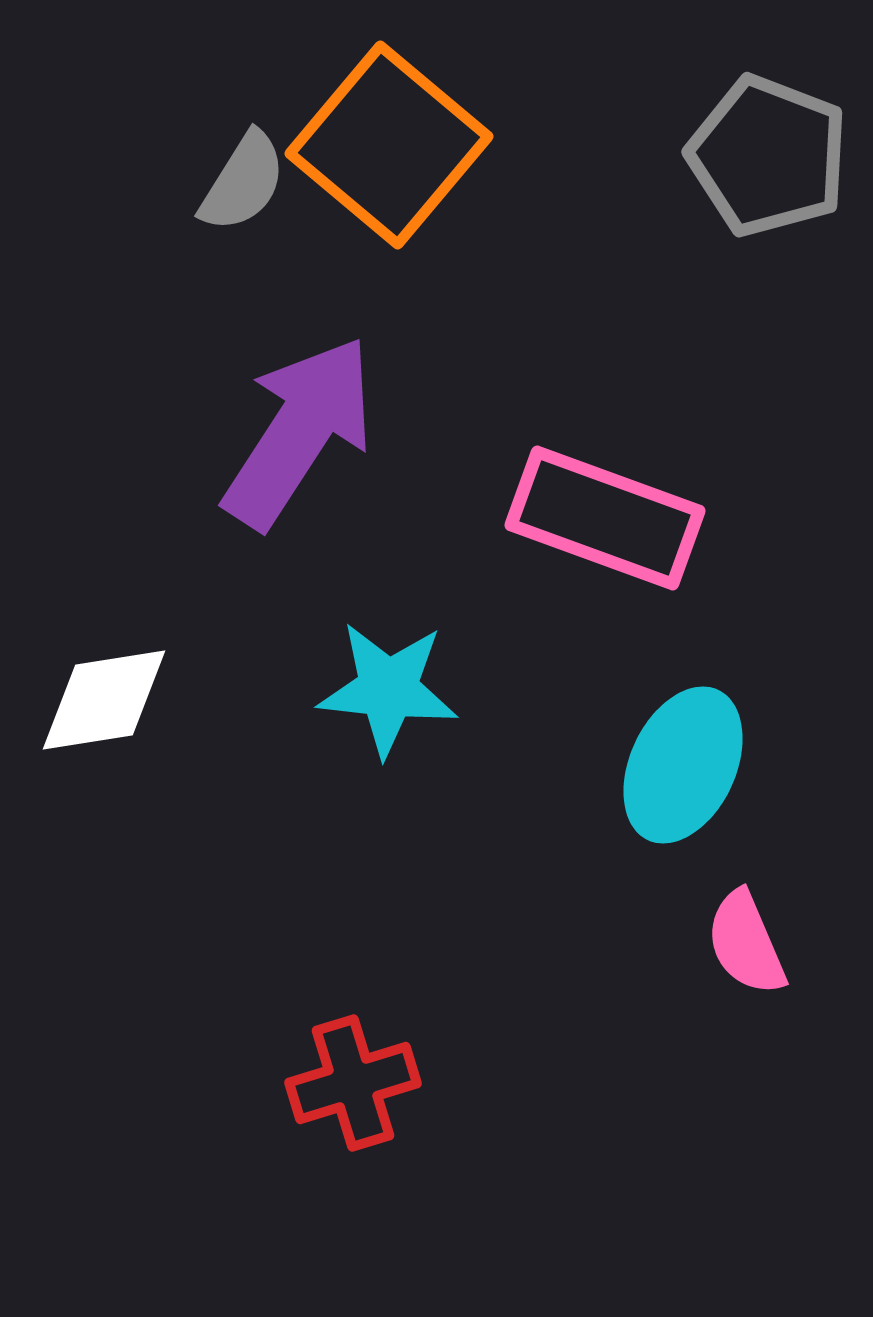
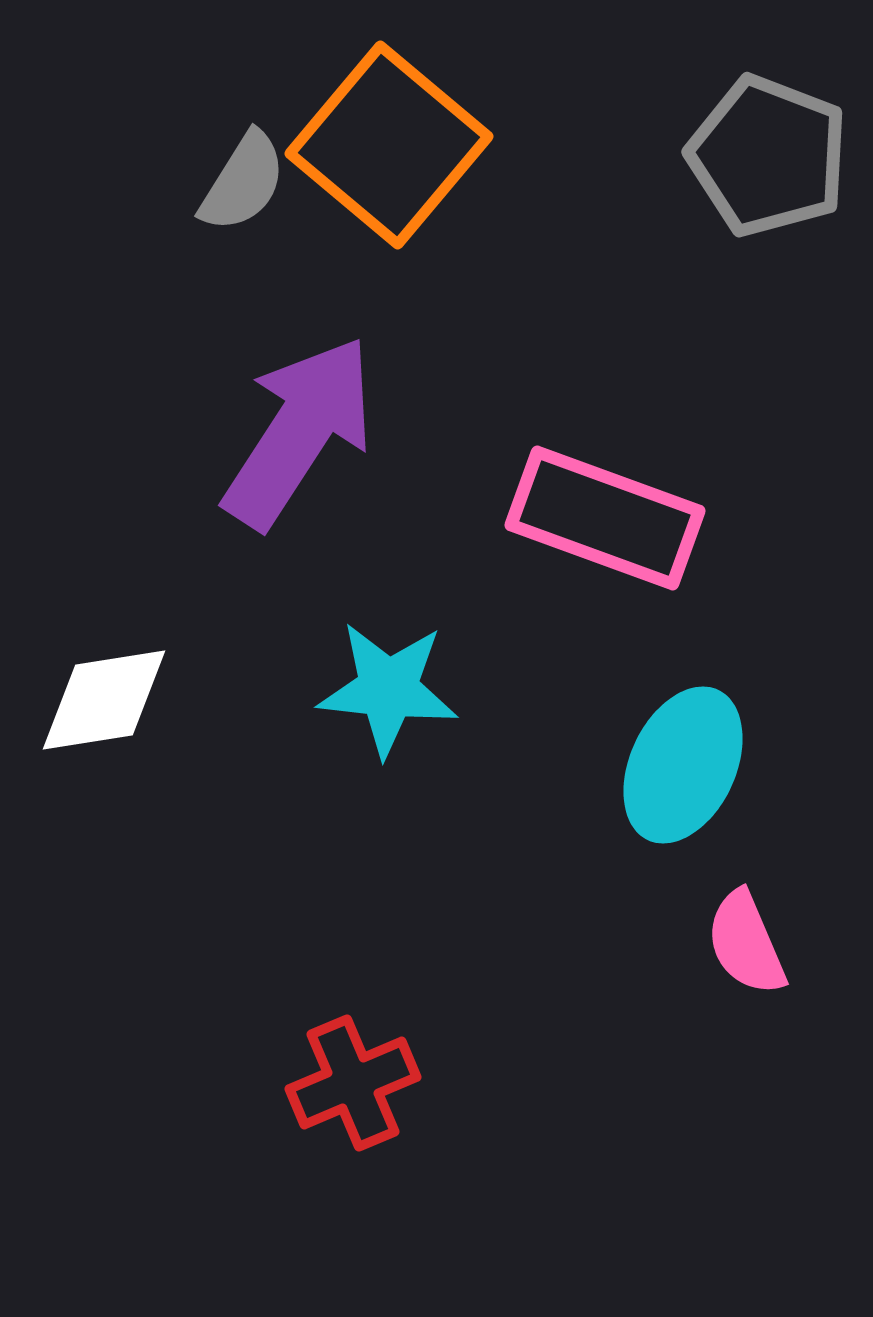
red cross: rotated 6 degrees counterclockwise
